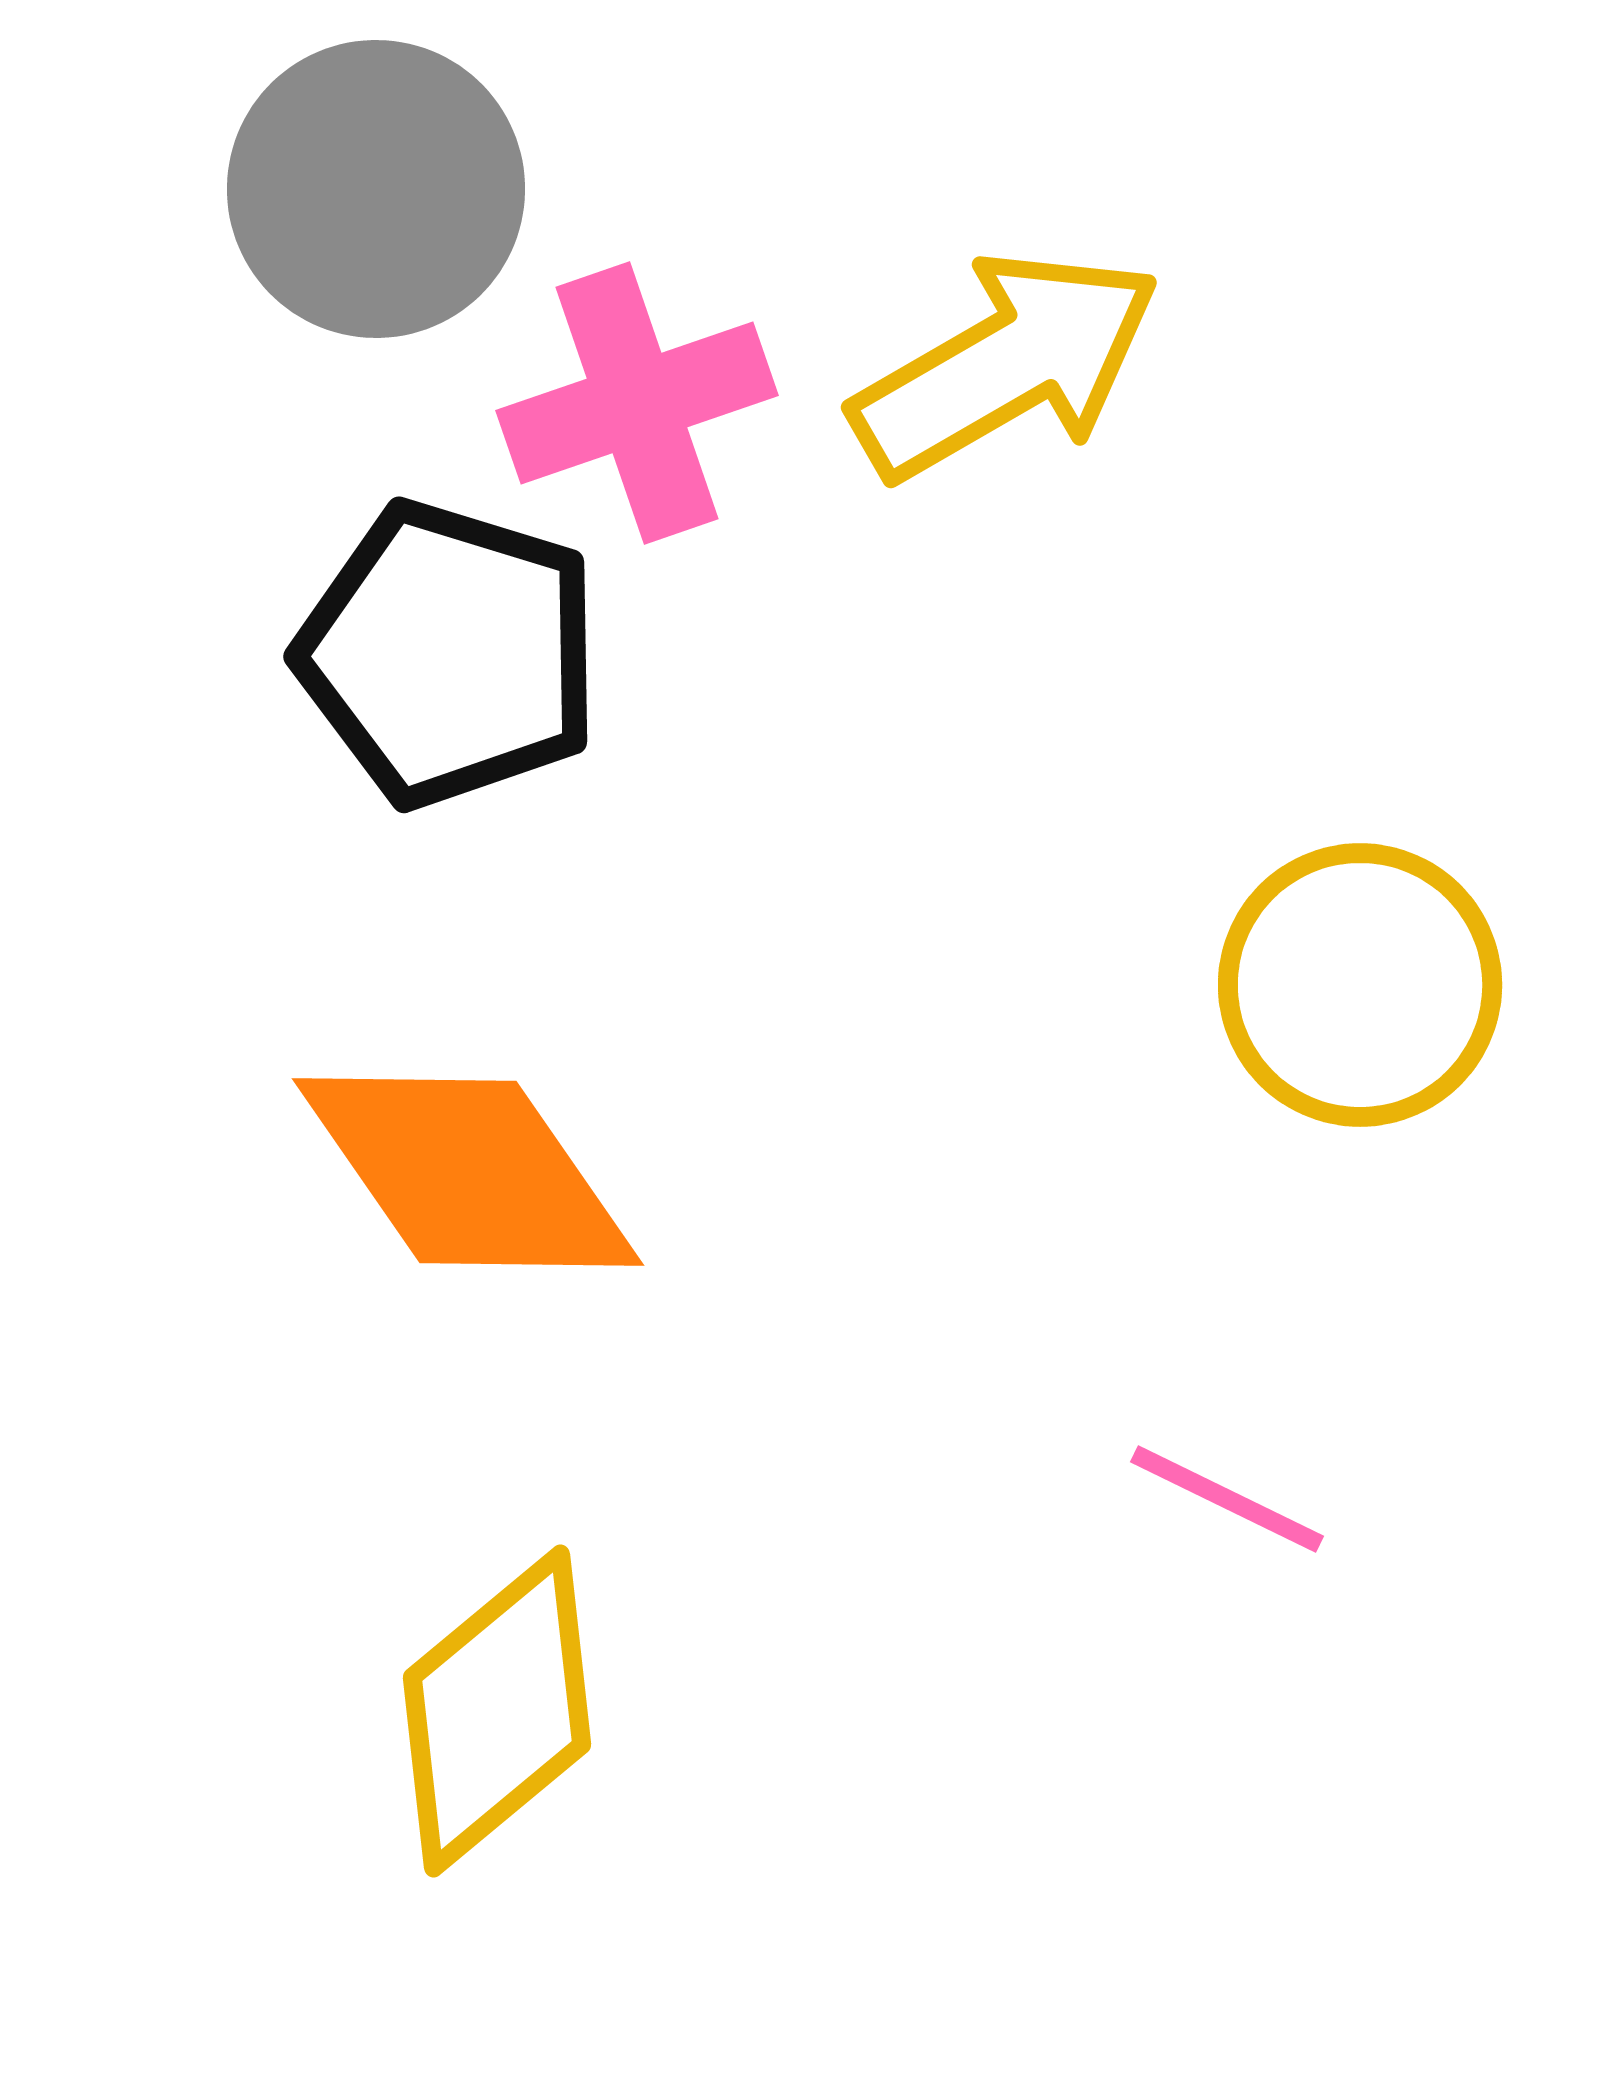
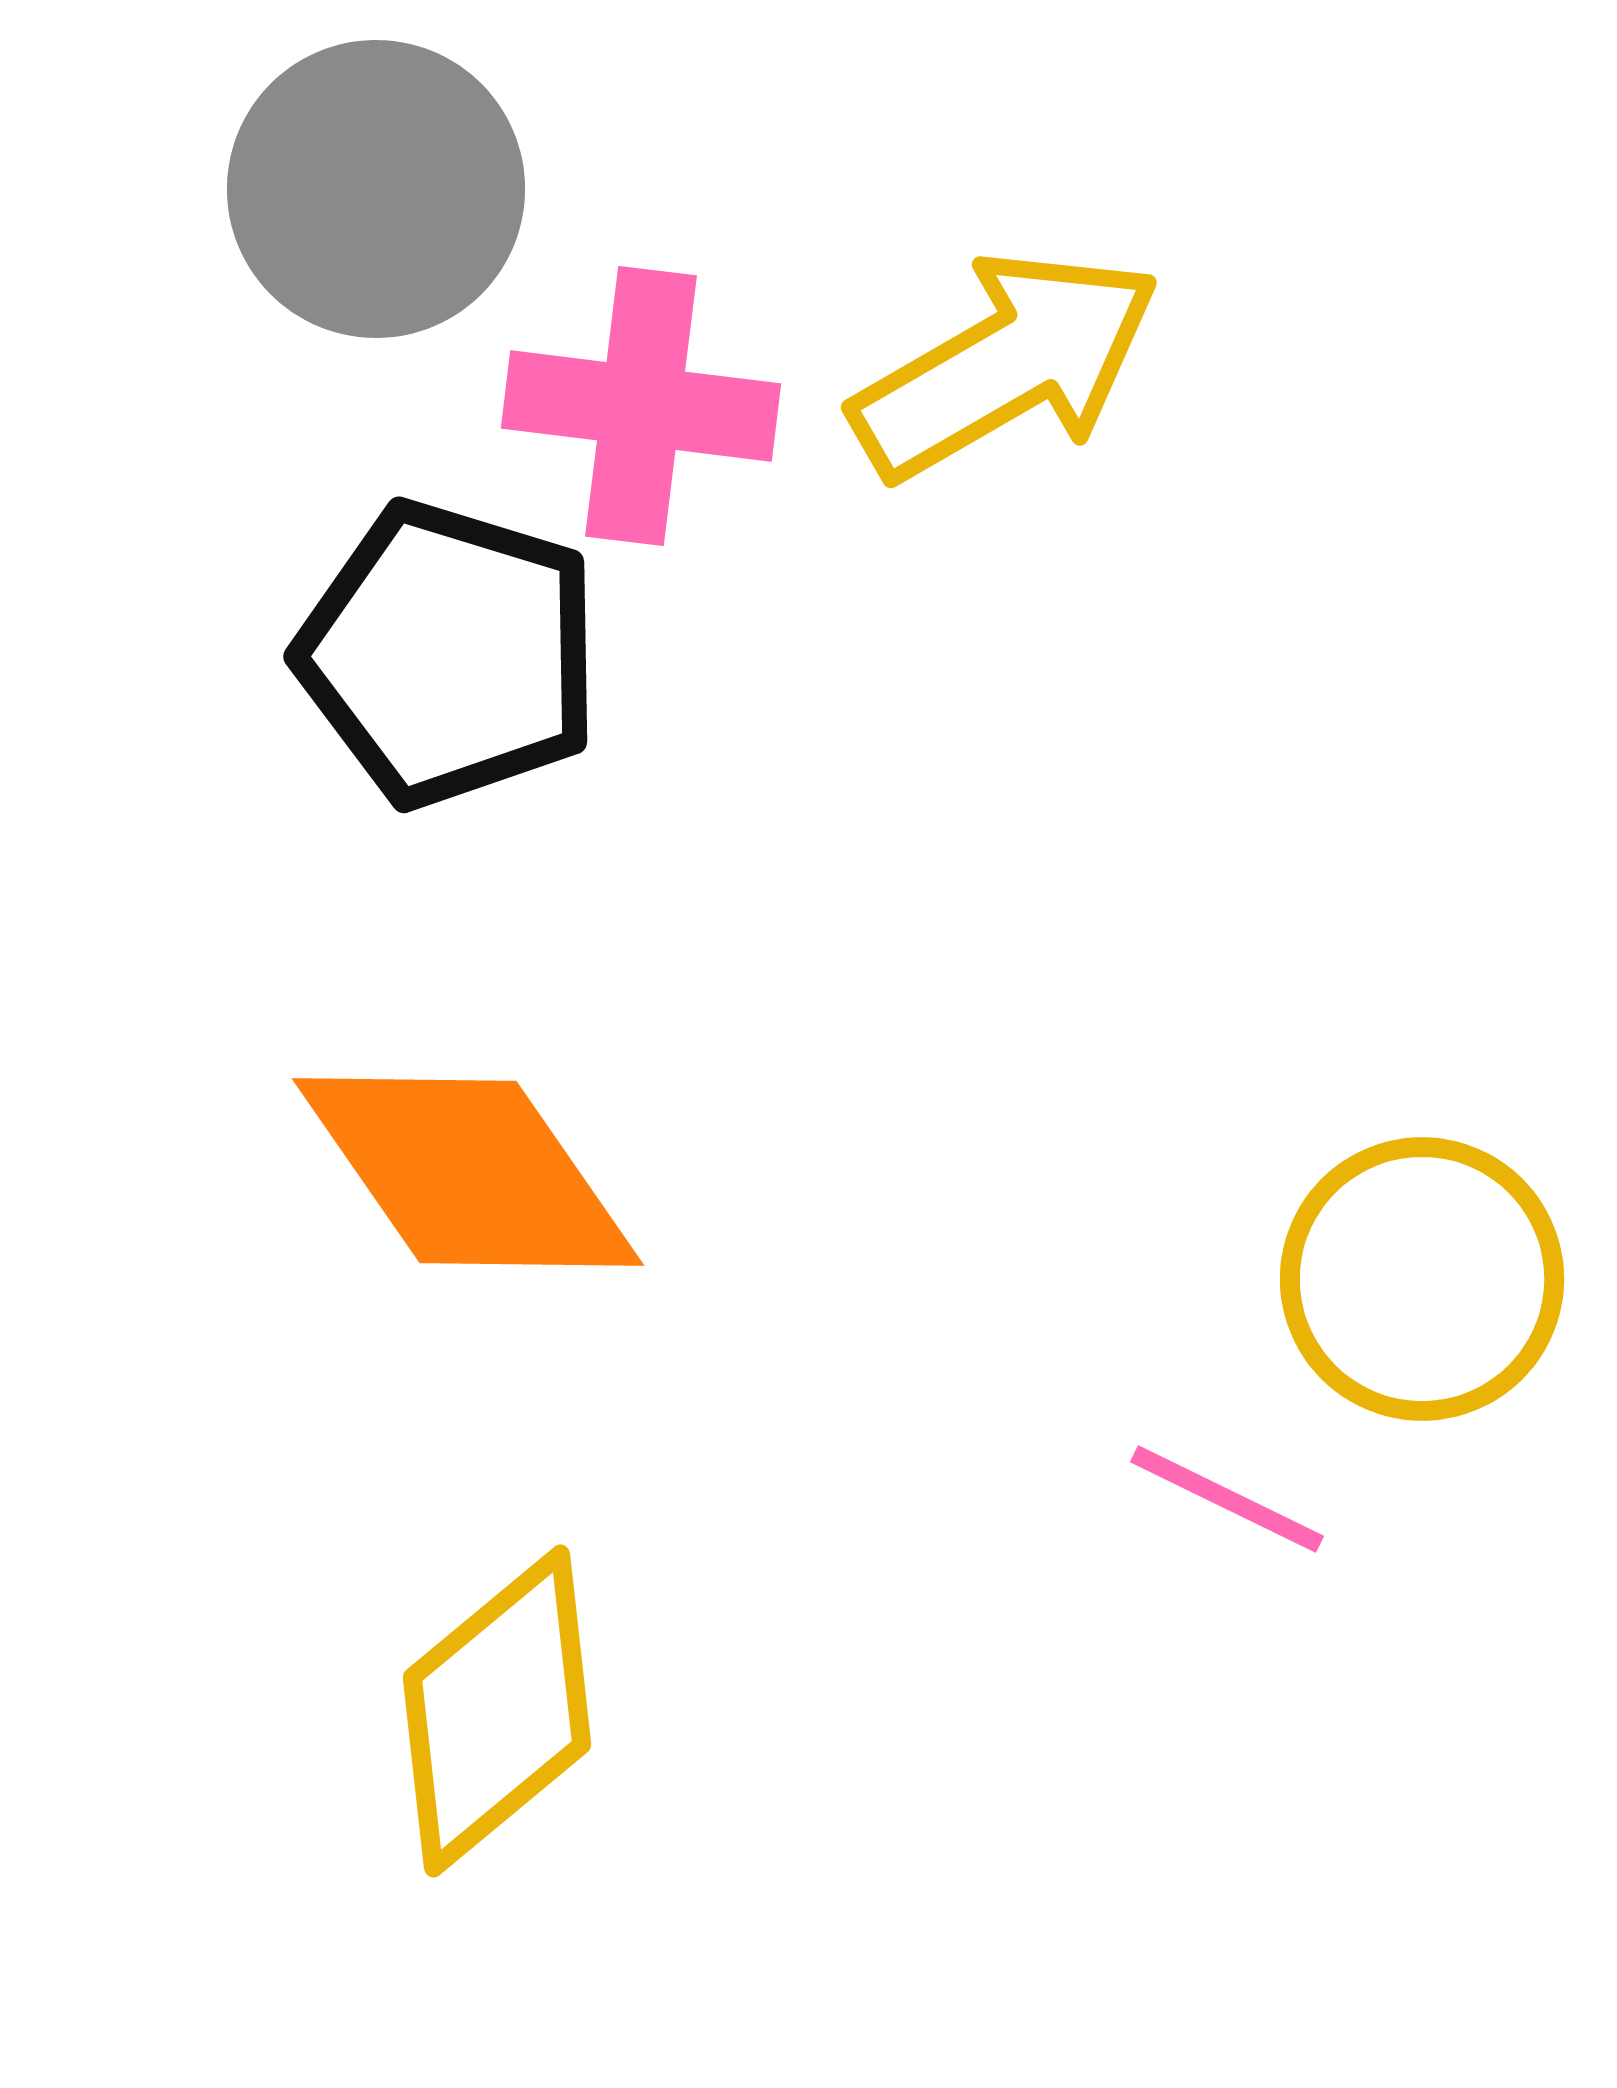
pink cross: moved 4 px right, 3 px down; rotated 26 degrees clockwise
yellow circle: moved 62 px right, 294 px down
